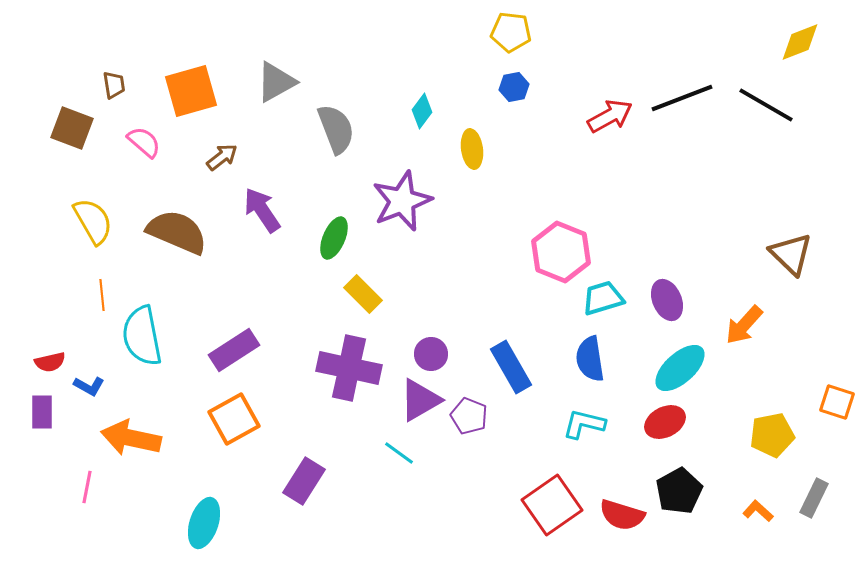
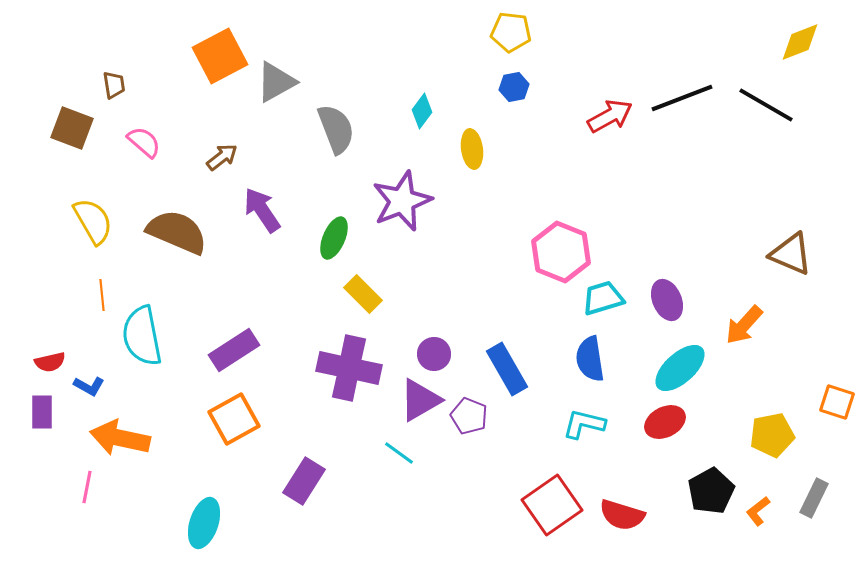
orange square at (191, 91): moved 29 px right, 35 px up; rotated 12 degrees counterclockwise
brown triangle at (791, 254): rotated 21 degrees counterclockwise
purple circle at (431, 354): moved 3 px right
blue rectangle at (511, 367): moved 4 px left, 2 px down
orange arrow at (131, 438): moved 11 px left
black pentagon at (679, 491): moved 32 px right
orange L-shape at (758, 511): rotated 80 degrees counterclockwise
